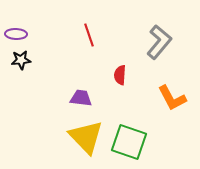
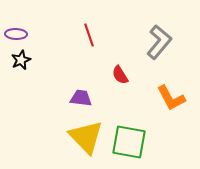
black star: rotated 18 degrees counterclockwise
red semicircle: rotated 36 degrees counterclockwise
orange L-shape: moved 1 px left
green square: rotated 9 degrees counterclockwise
